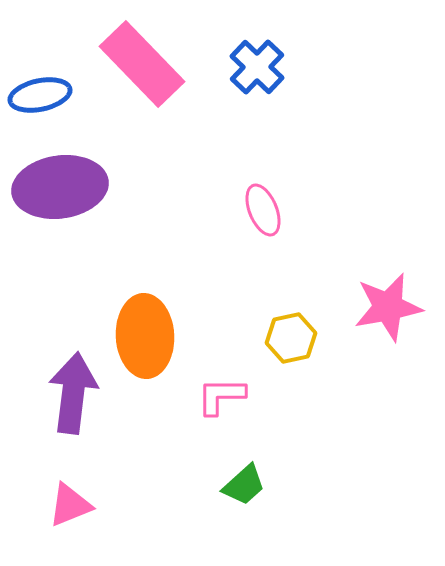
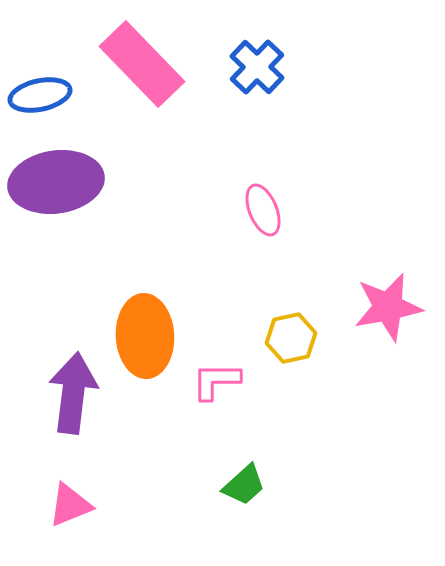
purple ellipse: moved 4 px left, 5 px up
pink L-shape: moved 5 px left, 15 px up
